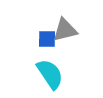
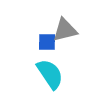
blue square: moved 3 px down
